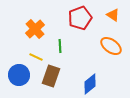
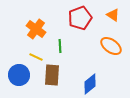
orange cross: moved 1 px right; rotated 12 degrees counterclockwise
brown rectangle: moved 1 px right, 1 px up; rotated 15 degrees counterclockwise
